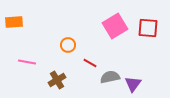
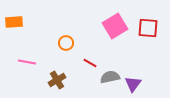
orange circle: moved 2 px left, 2 px up
